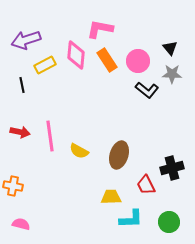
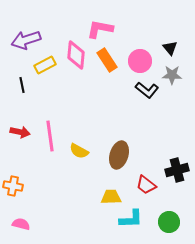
pink circle: moved 2 px right
gray star: moved 1 px down
black cross: moved 5 px right, 2 px down
red trapezoid: rotated 25 degrees counterclockwise
